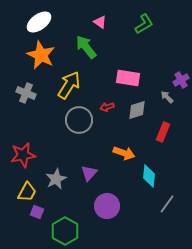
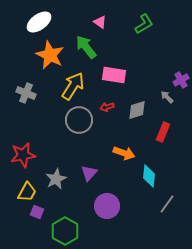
orange star: moved 9 px right
pink rectangle: moved 14 px left, 3 px up
yellow arrow: moved 4 px right, 1 px down
